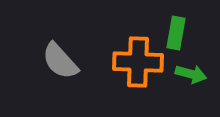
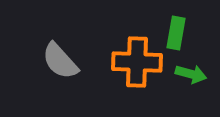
orange cross: moved 1 px left
